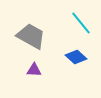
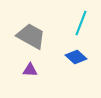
cyan line: rotated 60 degrees clockwise
purple triangle: moved 4 px left
